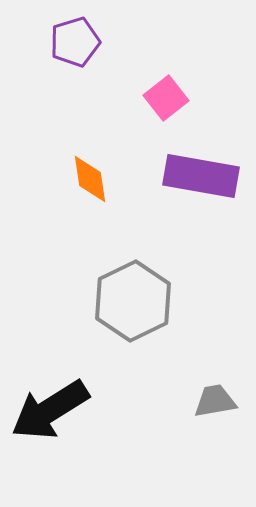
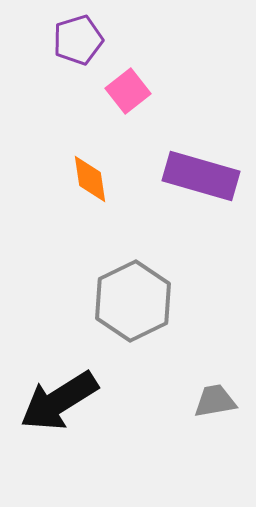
purple pentagon: moved 3 px right, 2 px up
pink square: moved 38 px left, 7 px up
purple rectangle: rotated 6 degrees clockwise
black arrow: moved 9 px right, 9 px up
